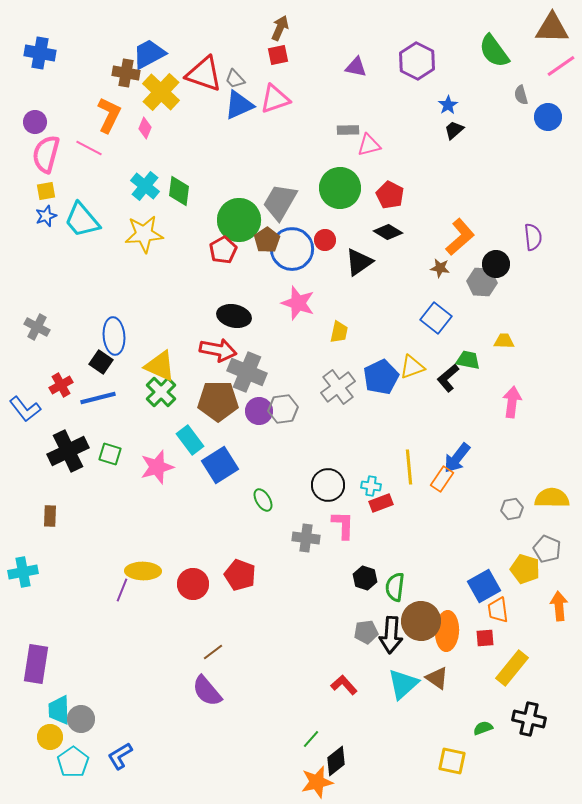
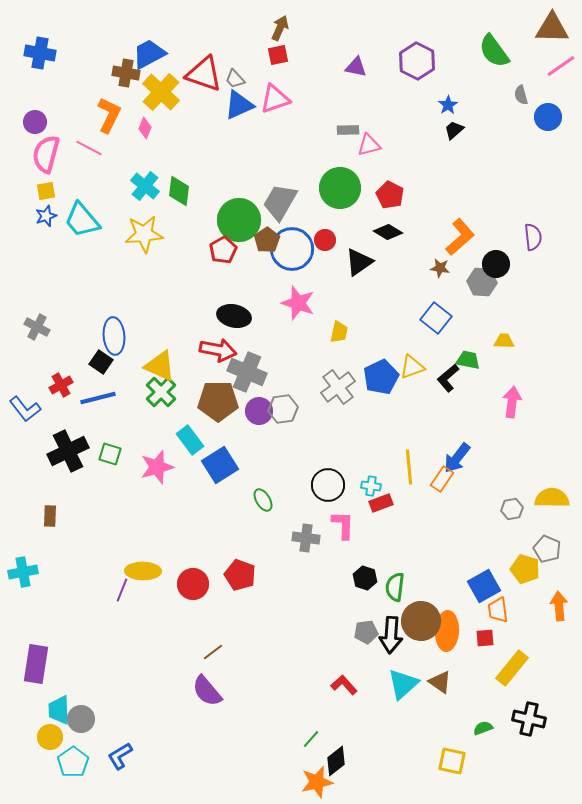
brown triangle at (437, 678): moved 3 px right, 4 px down
